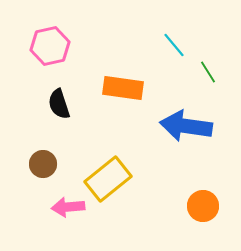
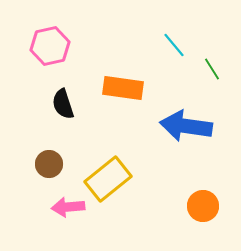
green line: moved 4 px right, 3 px up
black semicircle: moved 4 px right
brown circle: moved 6 px right
